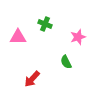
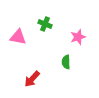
pink triangle: rotated 12 degrees clockwise
green semicircle: rotated 24 degrees clockwise
